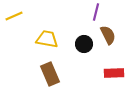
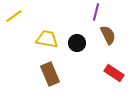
yellow line: rotated 12 degrees counterclockwise
black circle: moved 7 px left, 1 px up
red rectangle: rotated 36 degrees clockwise
